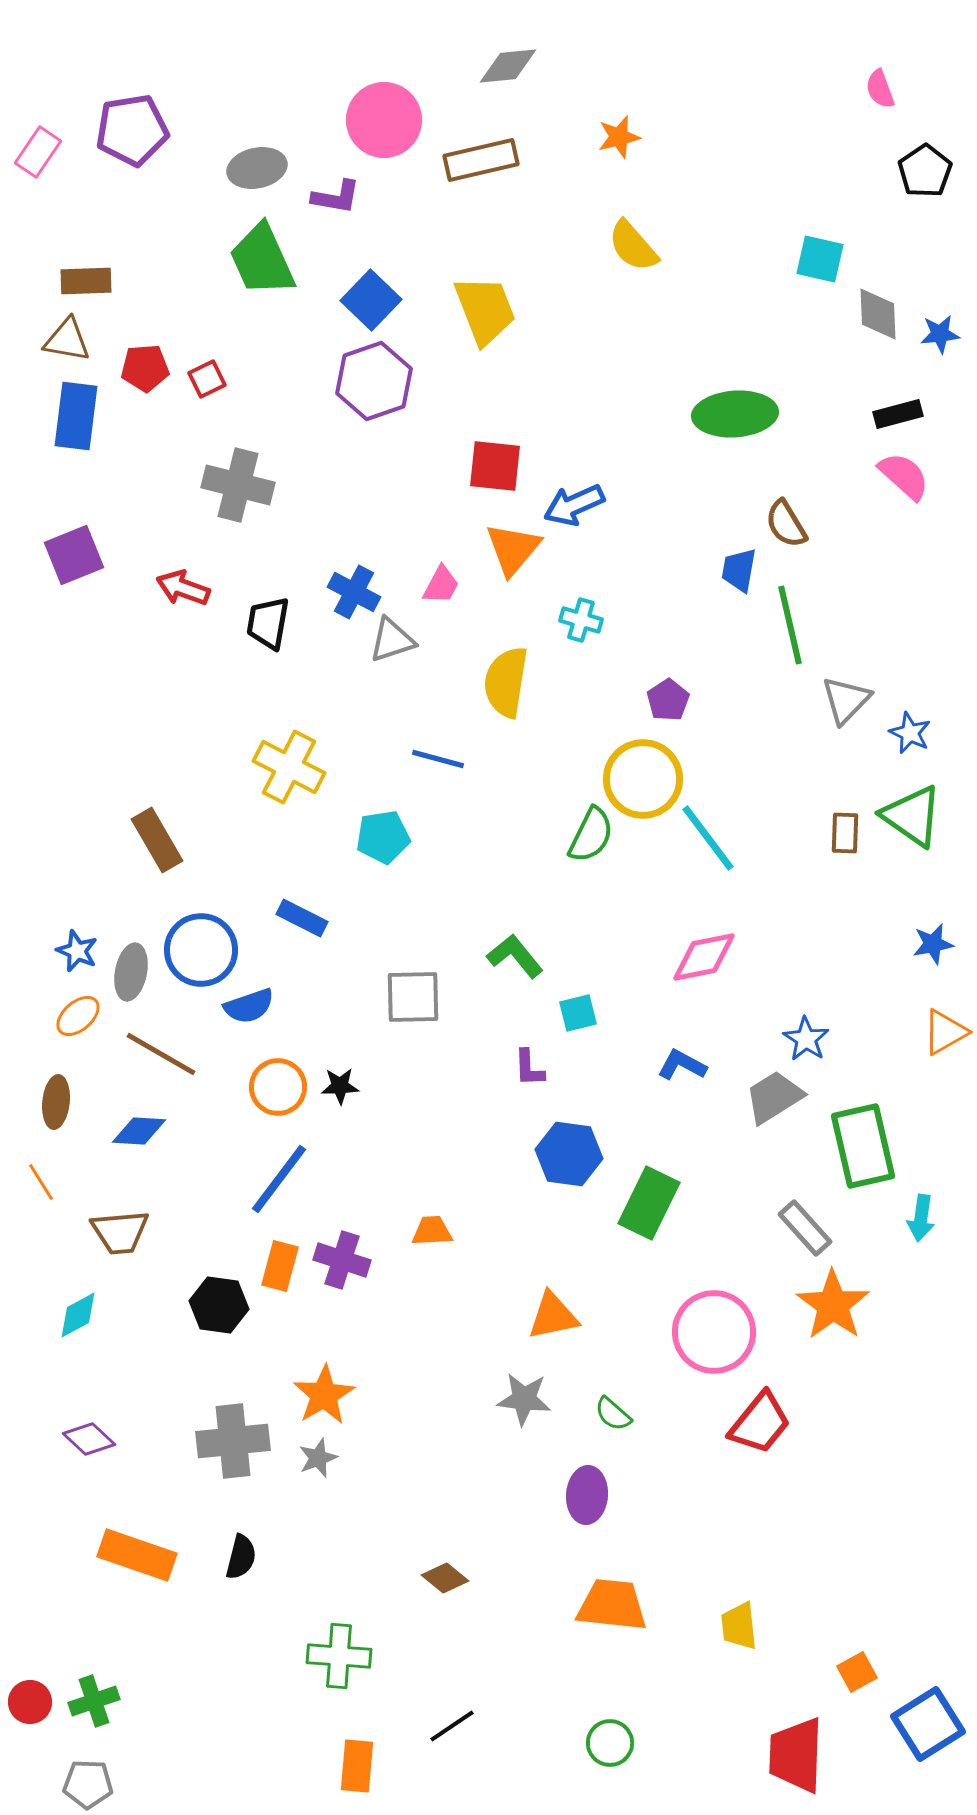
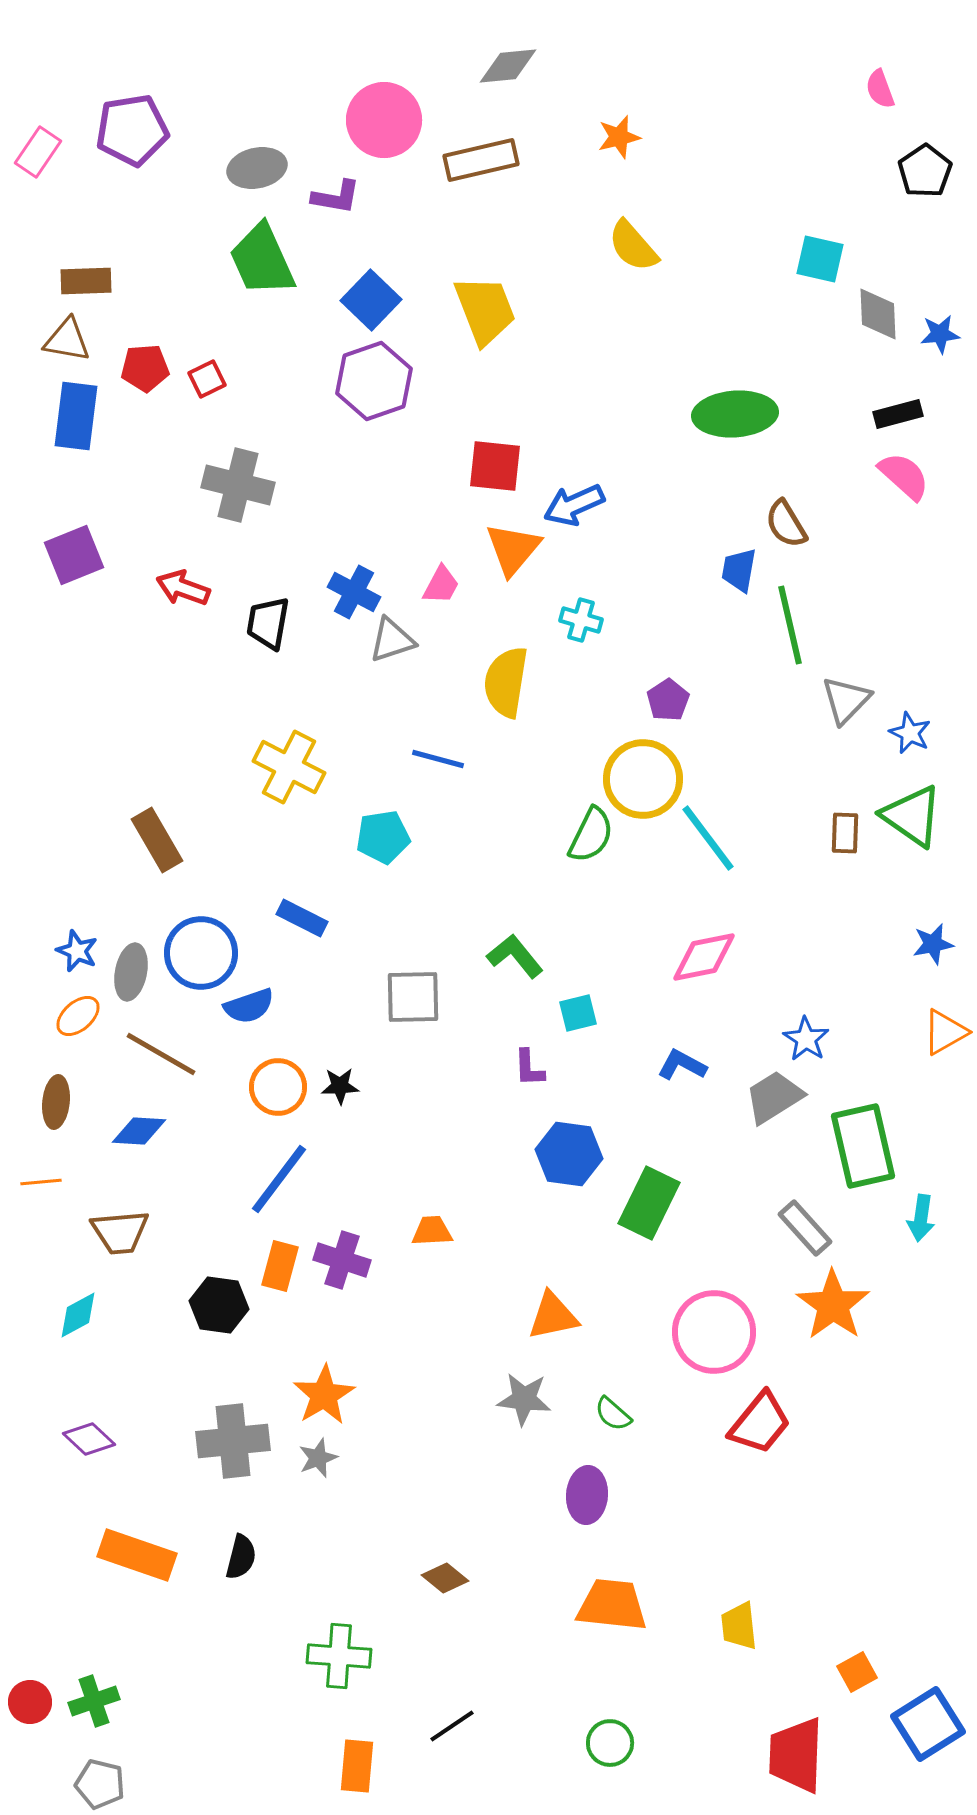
blue circle at (201, 950): moved 3 px down
orange line at (41, 1182): rotated 63 degrees counterclockwise
gray pentagon at (88, 1784): moved 12 px right; rotated 12 degrees clockwise
